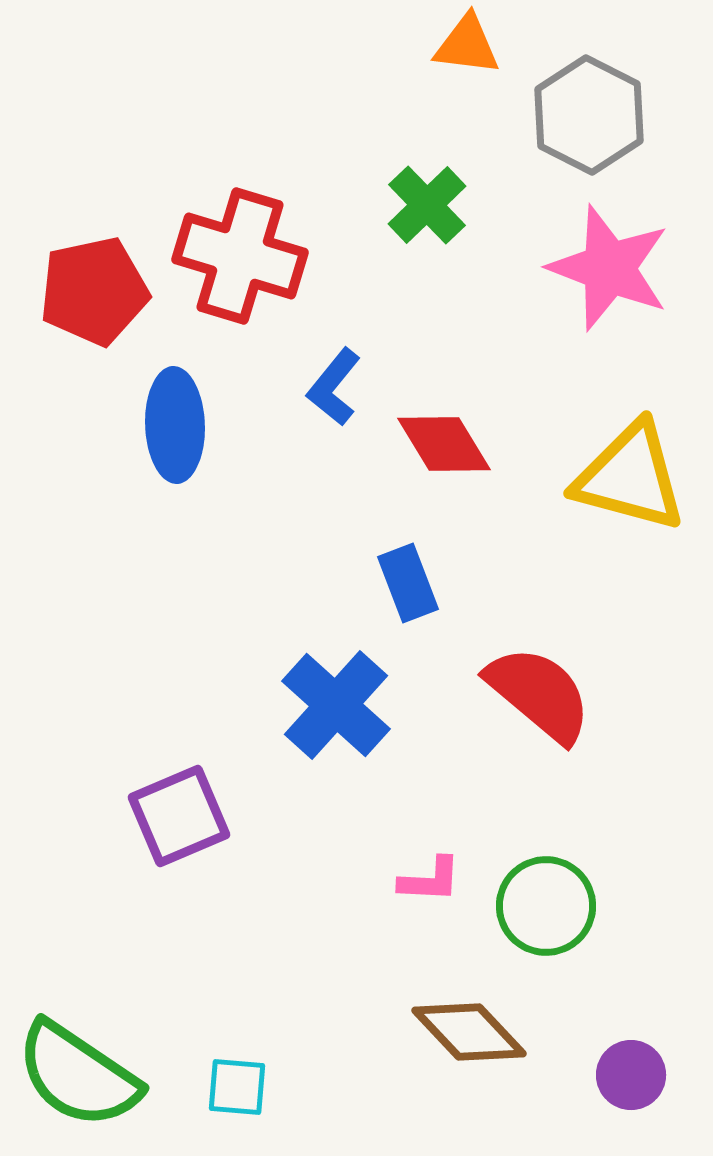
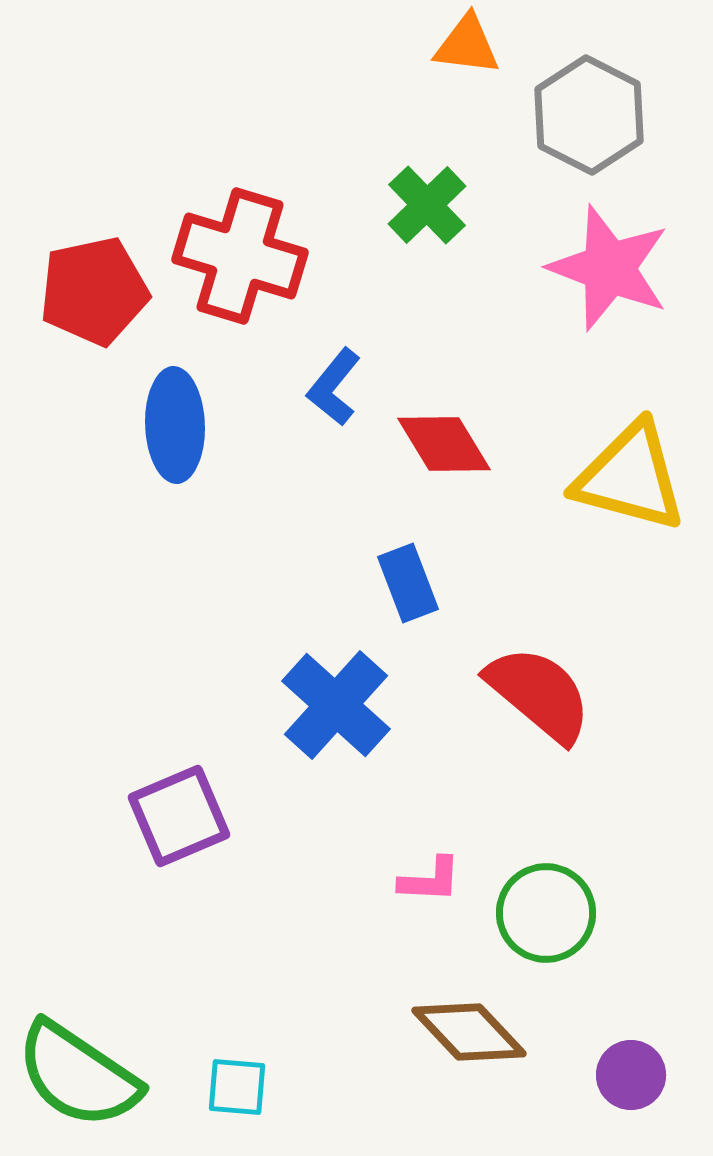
green circle: moved 7 px down
